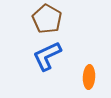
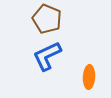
brown pentagon: rotated 8 degrees counterclockwise
